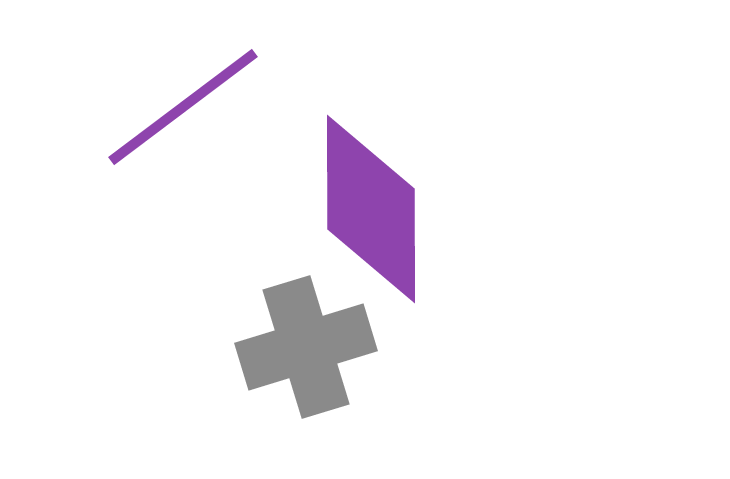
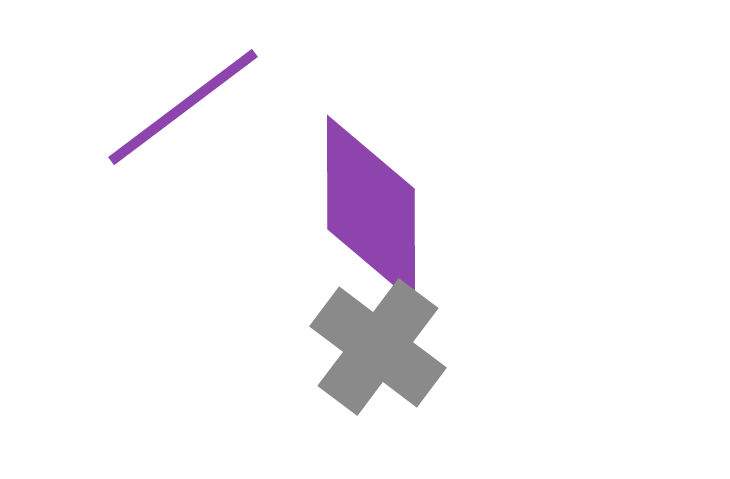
gray cross: moved 72 px right; rotated 36 degrees counterclockwise
